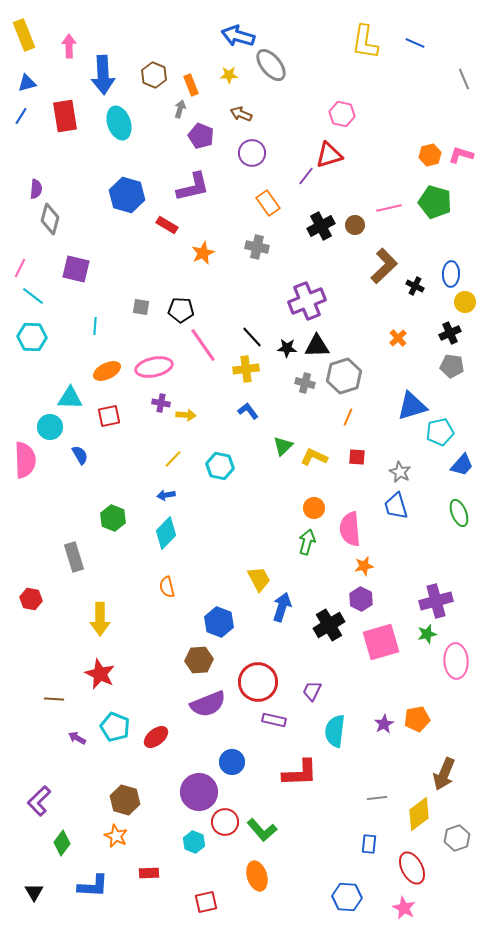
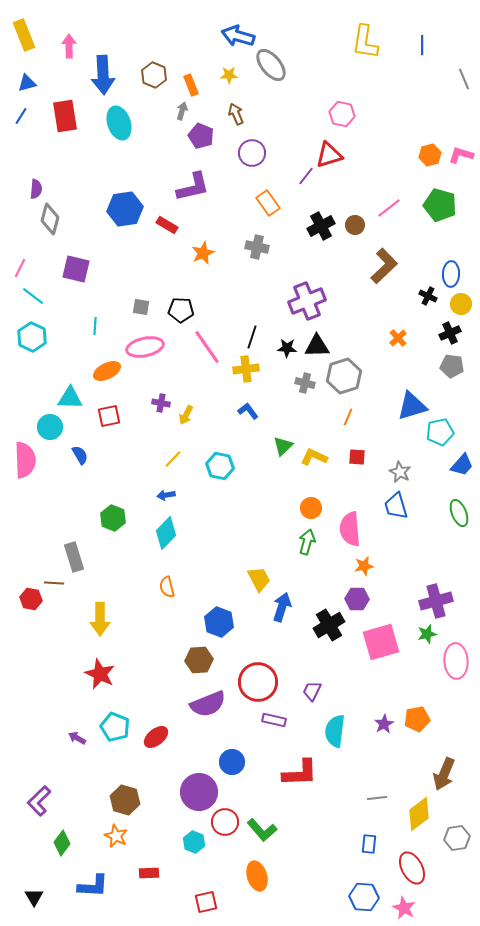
blue line at (415, 43): moved 7 px right, 2 px down; rotated 66 degrees clockwise
gray arrow at (180, 109): moved 2 px right, 2 px down
brown arrow at (241, 114): moved 5 px left; rotated 45 degrees clockwise
blue hexagon at (127, 195): moved 2 px left, 14 px down; rotated 24 degrees counterclockwise
green pentagon at (435, 202): moved 5 px right, 3 px down
pink line at (389, 208): rotated 25 degrees counterclockwise
black cross at (415, 286): moved 13 px right, 10 px down
yellow circle at (465, 302): moved 4 px left, 2 px down
cyan hexagon at (32, 337): rotated 24 degrees clockwise
black line at (252, 337): rotated 60 degrees clockwise
pink line at (203, 345): moved 4 px right, 2 px down
pink ellipse at (154, 367): moved 9 px left, 20 px up
yellow arrow at (186, 415): rotated 114 degrees clockwise
orange circle at (314, 508): moved 3 px left
purple hexagon at (361, 599): moved 4 px left; rotated 25 degrees counterclockwise
brown line at (54, 699): moved 116 px up
gray hexagon at (457, 838): rotated 10 degrees clockwise
black triangle at (34, 892): moved 5 px down
blue hexagon at (347, 897): moved 17 px right
